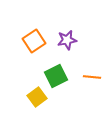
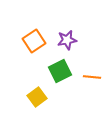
green square: moved 4 px right, 5 px up
